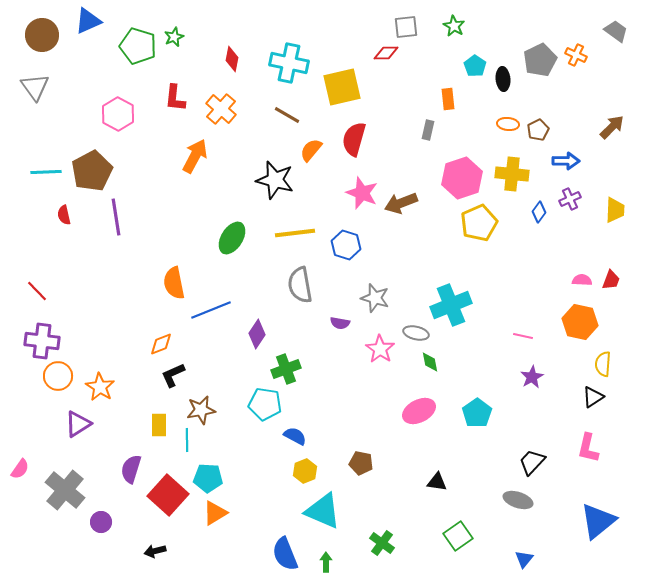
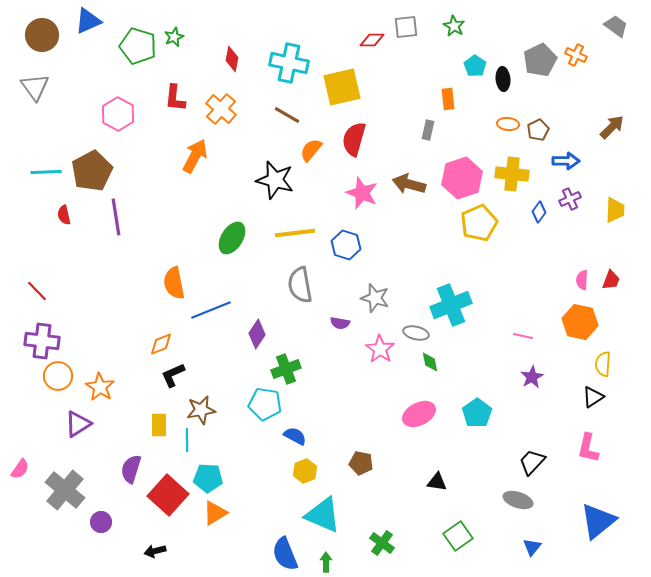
gray trapezoid at (616, 31): moved 5 px up
red diamond at (386, 53): moved 14 px left, 13 px up
brown arrow at (401, 203): moved 8 px right, 19 px up; rotated 36 degrees clockwise
pink semicircle at (582, 280): rotated 90 degrees counterclockwise
pink ellipse at (419, 411): moved 3 px down
cyan triangle at (323, 511): moved 4 px down
blue triangle at (524, 559): moved 8 px right, 12 px up
